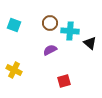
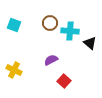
purple semicircle: moved 1 px right, 10 px down
red square: rotated 32 degrees counterclockwise
